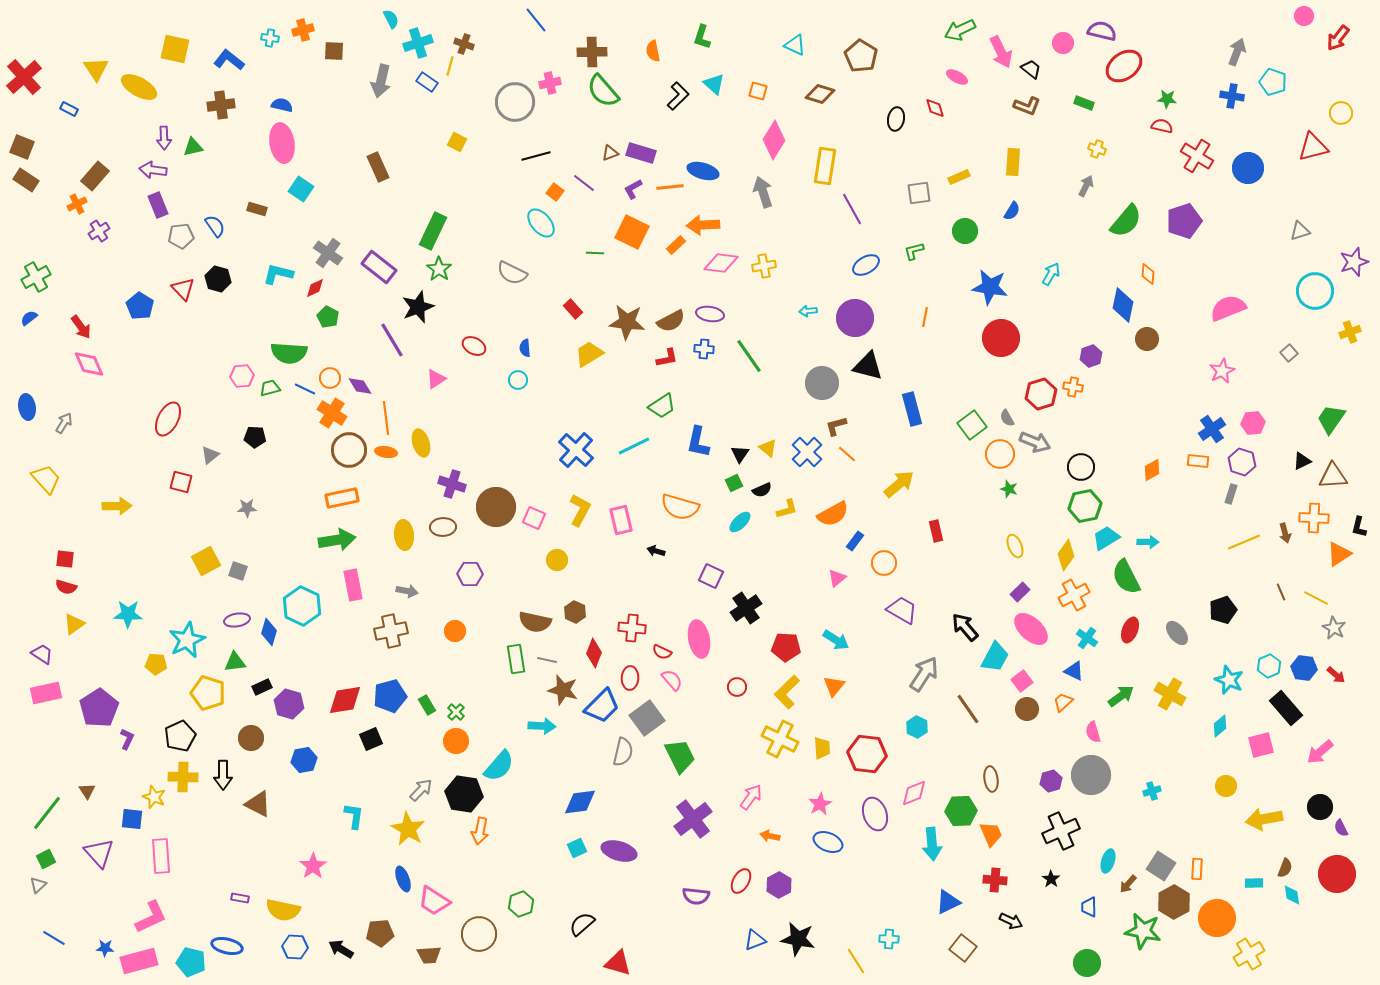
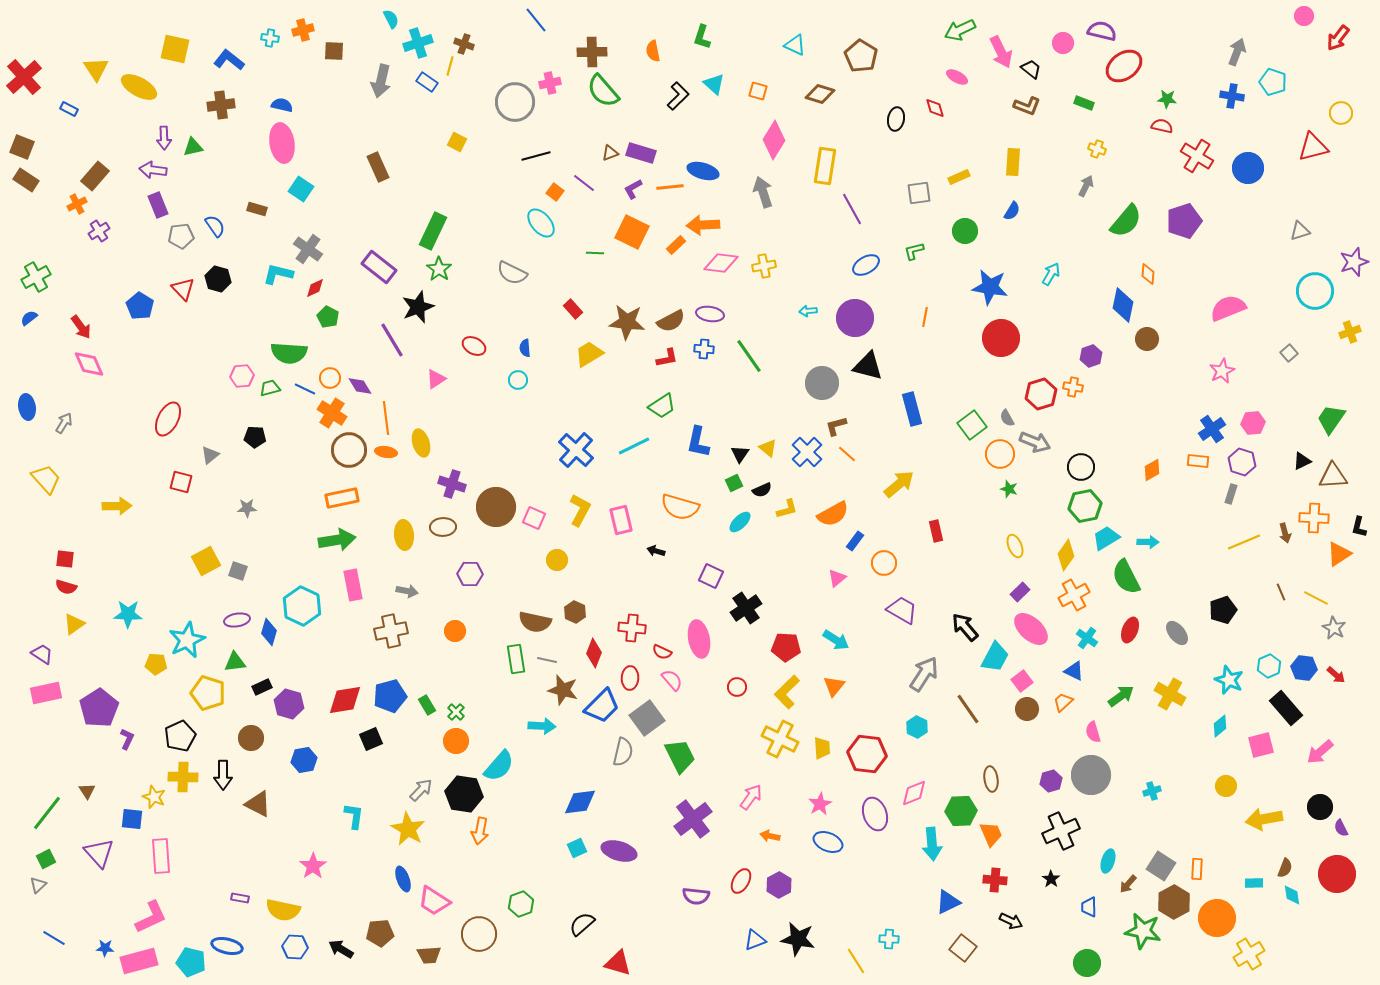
gray cross at (328, 253): moved 20 px left, 4 px up
